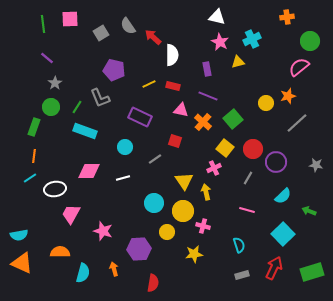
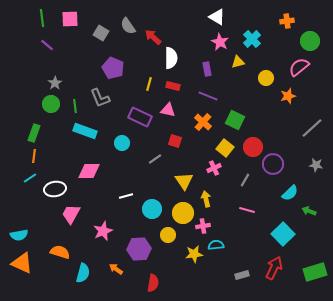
white triangle at (217, 17): rotated 18 degrees clockwise
orange cross at (287, 17): moved 4 px down
green line at (43, 24): moved 1 px left, 6 px up
gray square at (101, 33): rotated 28 degrees counterclockwise
cyan cross at (252, 39): rotated 18 degrees counterclockwise
white semicircle at (172, 55): moved 1 px left, 3 px down
purple line at (47, 58): moved 13 px up
purple pentagon at (114, 70): moved 1 px left, 2 px up; rotated 10 degrees clockwise
yellow line at (149, 84): rotated 48 degrees counterclockwise
yellow circle at (266, 103): moved 25 px up
green circle at (51, 107): moved 3 px up
green line at (77, 107): moved 2 px left, 1 px up; rotated 40 degrees counterclockwise
pink triangle at (181, 110): moved 13 px left
green square at (233, 119): moved 2 px right, 1 px down; rotated 24 degrees counterclockwise
gray line at (297, 123): moved 15 px right, 5 px down
green rectangle at (34, 127): moved 6 px down
cyan circle at (125, 147): moved 3 px left, 4 px up
red circle at (253, 149): moved 2 px up
purple circle at (276, 162): moved 3 px left, 2 px down
white line at (123, 178): moved 3 px right, 18 px down
gray line at (248, 178): moved 3 px left, 2 px down
yellow arrow at (206, 192): moved 7 px down
cyan semicircle at (283, 196): moved 7 px right, 3 px up
cyan circle at (154, 203): moved 2 px left, 6 px down
yellow circle at (183, 211): moved 2 px down
pink cross at (203, 226): rotated 24 degrees counterclockwise
pink star at (103, 231): rotated 30 degrees clockwise
yellow circle at (167, 232): moved 1 px right, 3 px down
cyan semicircle at (239, 245): moved 23 px left; rotated 77 degrees counterclockwise
orange semicircle at (60, 252): rotated 18 degrees clockwise
orange arrow at (114, 269): moved 2 px right; rotated 40 degrees counterclockwise
green rectangle at (312, 272): moved 3 px right
